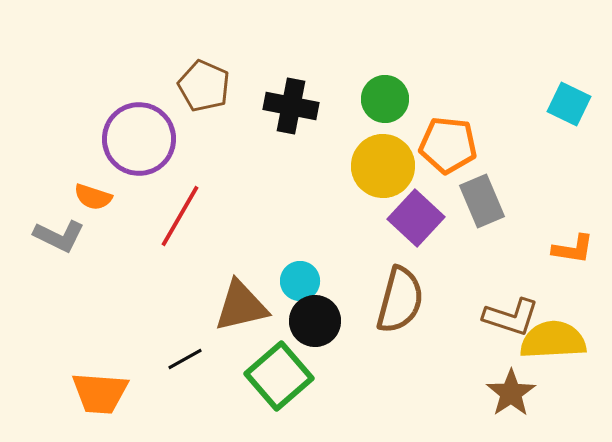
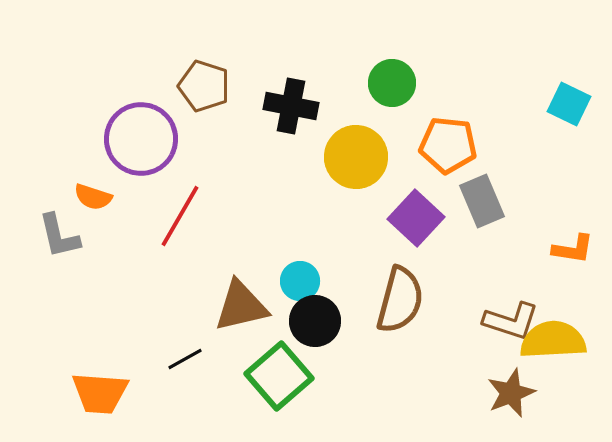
brown pentagon: rotated 6 degrees counterclockwise
green circle: moved 7 px right, 16 px up
purple circle: moved 2 px right
yellow circle: moved 27 px left, 9 px up
gray L-shape: rotated 51 degrees clockwise
brown L-shape: moved 4 px down
brown star: rotated 12 degrees clockwise
